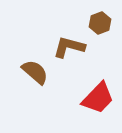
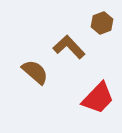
brown hexagon: moved 2 px right
brown L-shape: rotated 32 degrees clockwise
